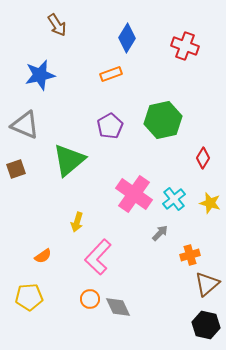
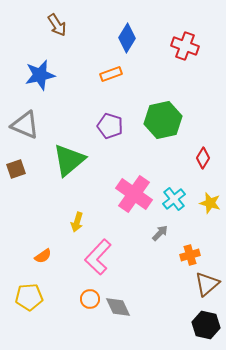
purple pentagon: rotated 25 degrees counterclockwise
